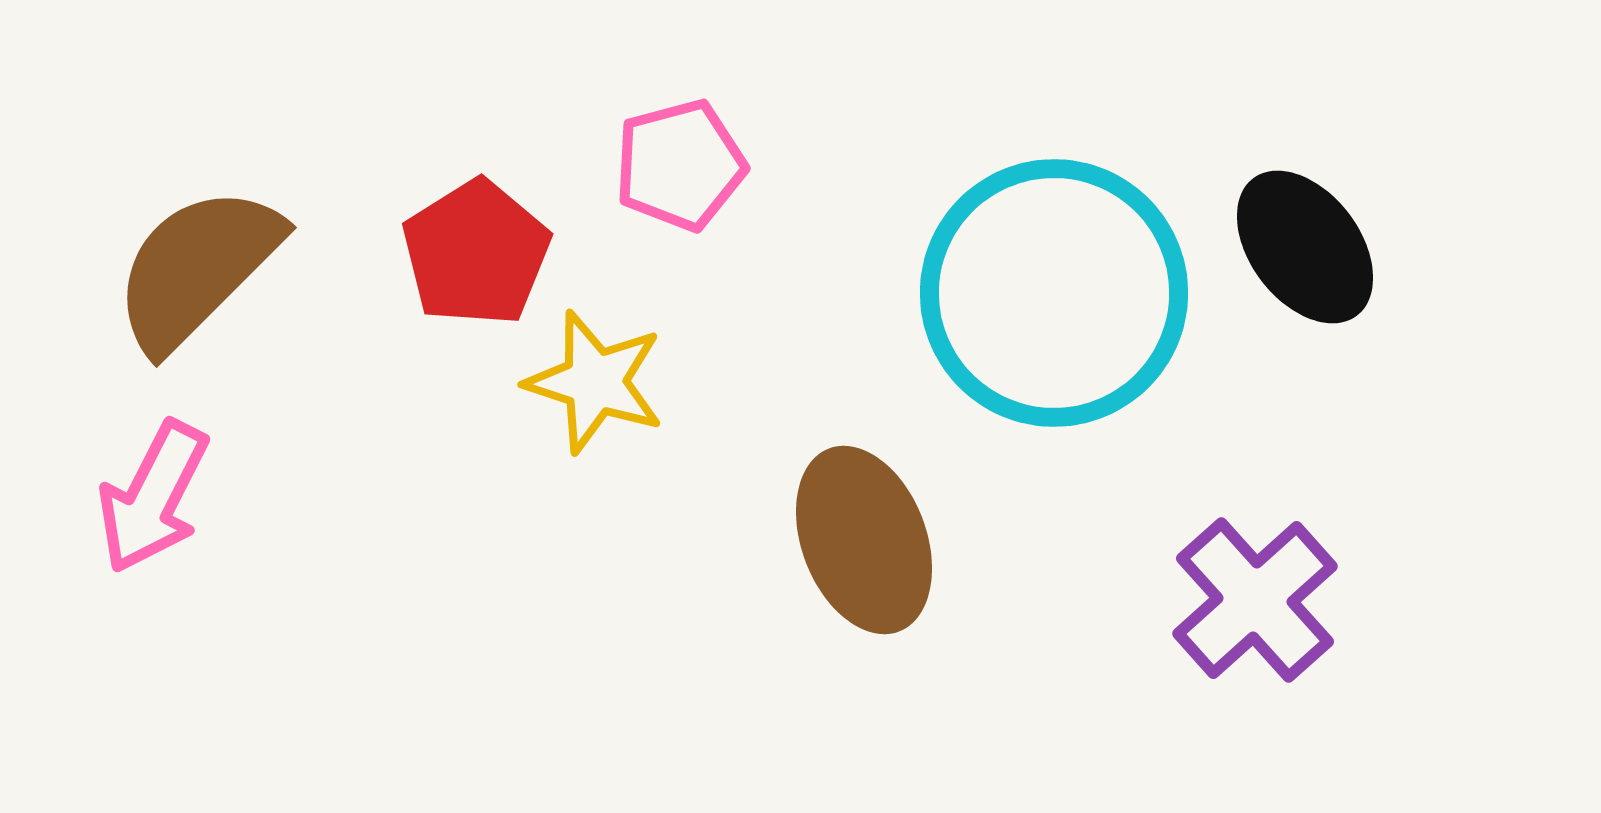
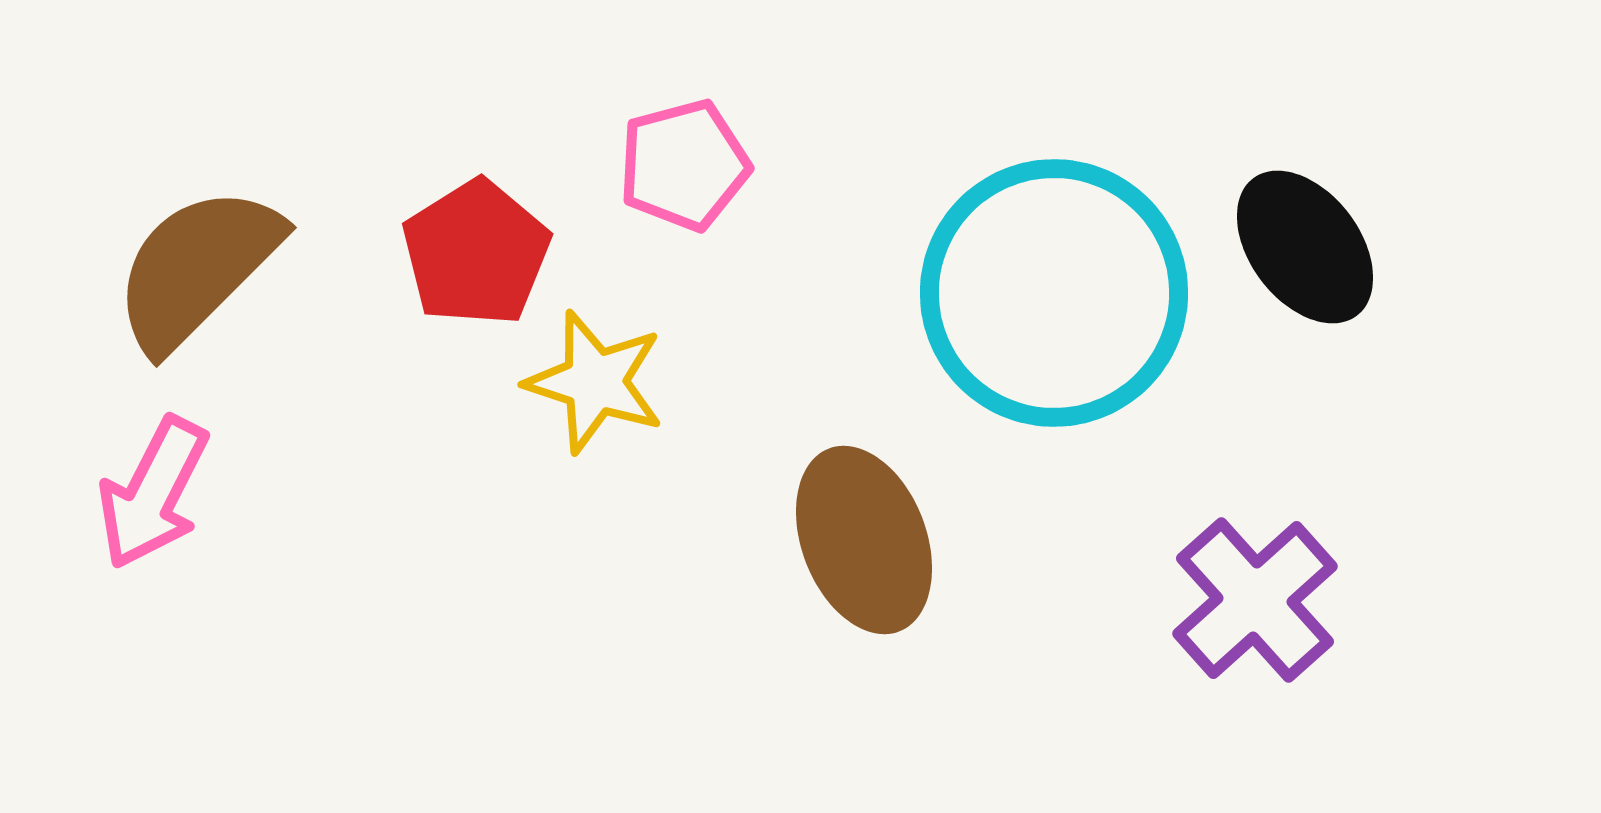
pink pentagon: moved 4 px right
pink arrow: moved 4 px up
